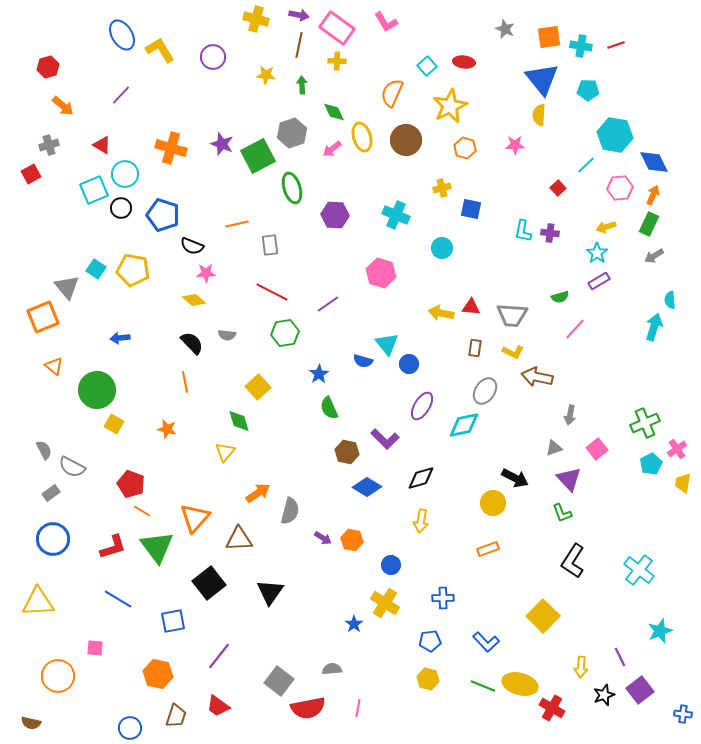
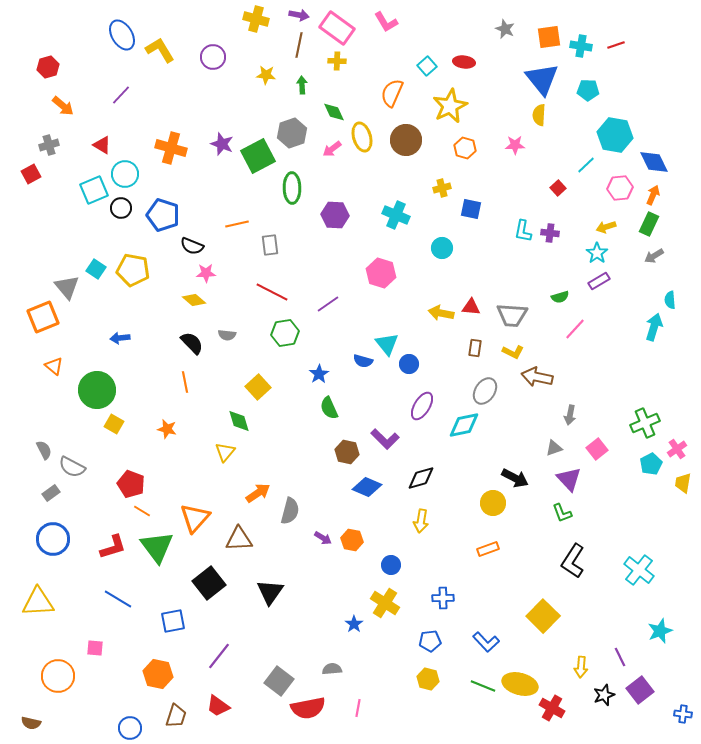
green ellipse at (292, 188): rotated 16 degrees clockwise
blue diamond at (367, 487): rotated 8 degrees counterclockwise
